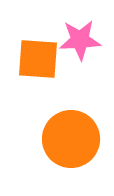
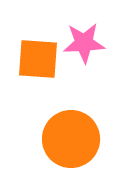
pink star: moved 4 px right, 3 px down
